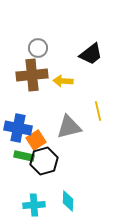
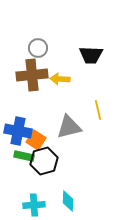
black trapezoid: moved 1 px down; rotated 40 degrees clockwise
yellow arrow: moved 3 px left, 2 px up
yellow line: moved 1 px up
blue cross: moved 3 px down
orange square: rotated 24 degrees counterclockwise
